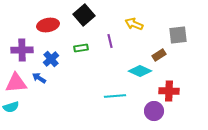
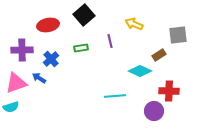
pink triangle: rotated 15 degrees counterclockwise
